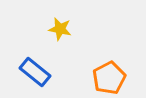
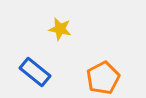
orange pentagon: moved 6 px left
